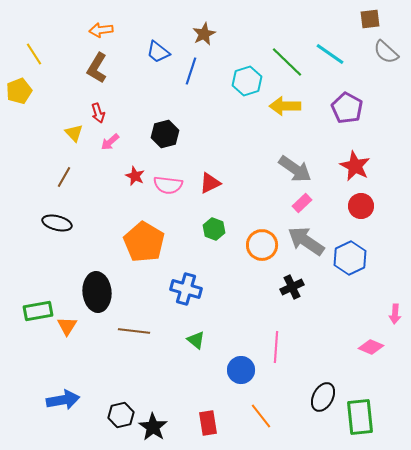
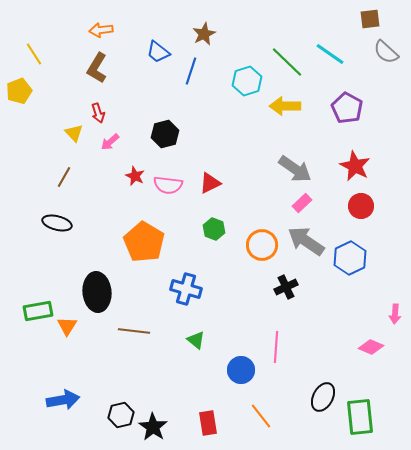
black cross at (292, 287): moved 6 px left
